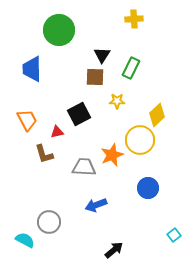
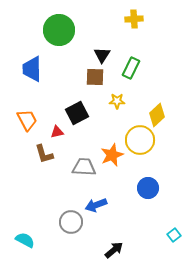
black square: moved 2 px left, 1 px up
gray circle: moved 22 px right
